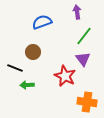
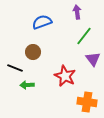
purple triangle: moved 10 px right
